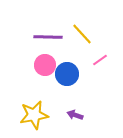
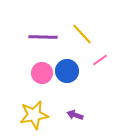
purple line: moved 5 px left
pink circle: moved 3 px left, 8 px down
blue circle: moved 3 px up
